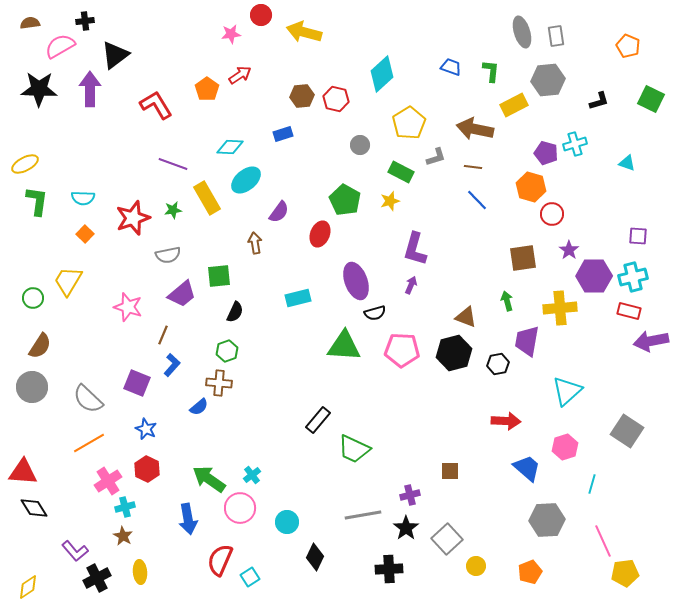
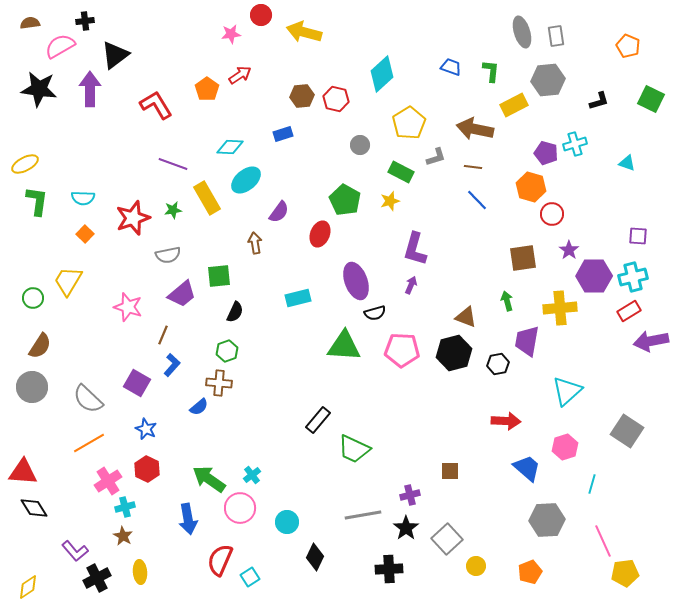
black star at (39, 89): rotated 6 degrees clockwise
red rectangle at (629, 311): rotated 45 degrees counterclockwise
purple square at (137, 383): rotated 8 degrees clockwise
